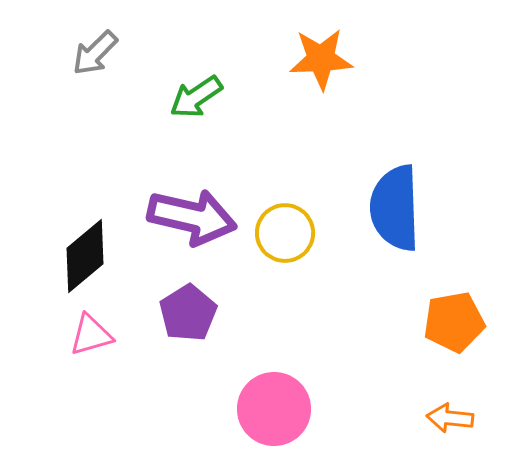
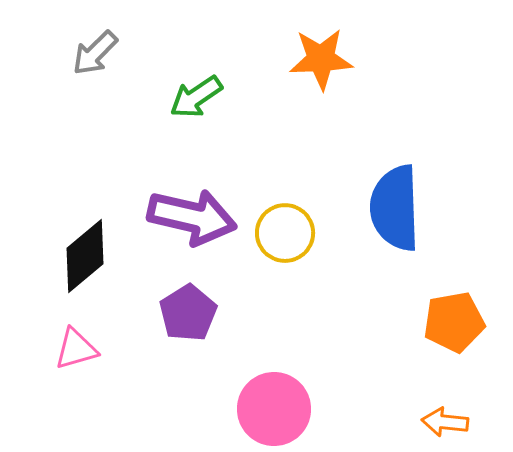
pink triangle: moved 15 px left, 14 px down
orange arrow: moved 5 px left, 4 px down
